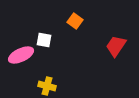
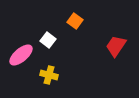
white square: moved 4 px right; rotated 28 degrees clockwise
pink ellipse: rotated 15 degrees counterclockwise
yellow cross: moved 2 px right, 11 px up
